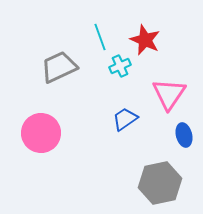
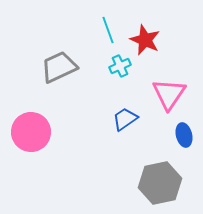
cyan line: moved 8 px right, 7 px up
pink circle: moved 10 px left, 1 px up
